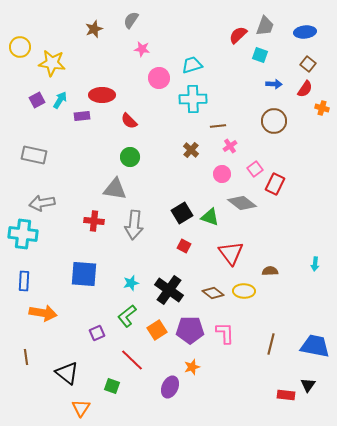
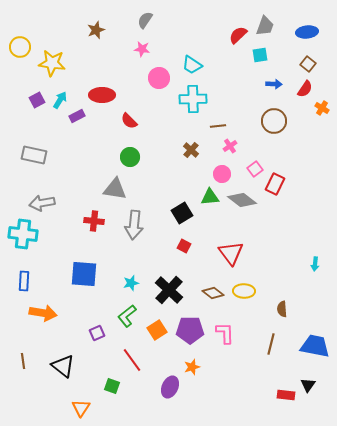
gray semicircle at (131, 20): moved 14 px right
brown star at (94, 29): moved 2 px right, 1 px down
blue ellipse at (305, 32): moved 2 px right
cyan square at (260, 55): rotated 28 degrees counterclockwise
cyan trapezoid at (192, 65): rotated 130 degrees counterclockwise
orange cross at (322, 108): rotated 16 degrees clockwise
purple rectangle at (82, 116): moved 5 px left; rotated 21 degrees counterclockwise
gray diamond at (242, 203): moved 3 px up
green triangle at (210, 217): moved 20 px up; rotated 24 degrees counterclockwise
brown semicircle at (270, 271): moved 12 px right, 38 px down; rotated 91 degrees counterclockwise
black cross at (169, 290): rotated 8 degrees clockwise
brown line at (26, 357): moved 3 px left, 4 px down
red line at (132, 360): rotated 10 degrees clockwise
black triangle at (67, 373): moved 4 px left, 7 px up
